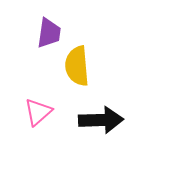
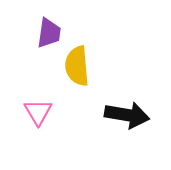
pink triangle: rotated 20 degrees counterclockwise
black arrow: moved 26 px right, 5 px up; rotated 12 degrees clockwise
